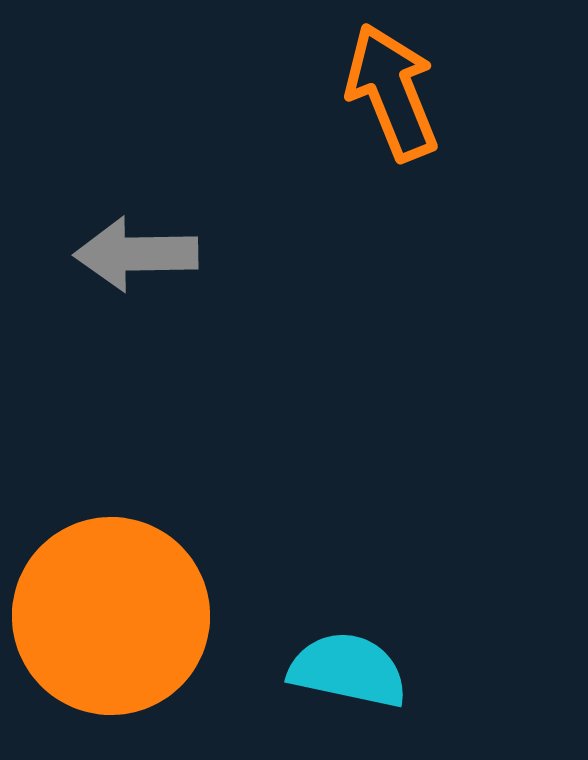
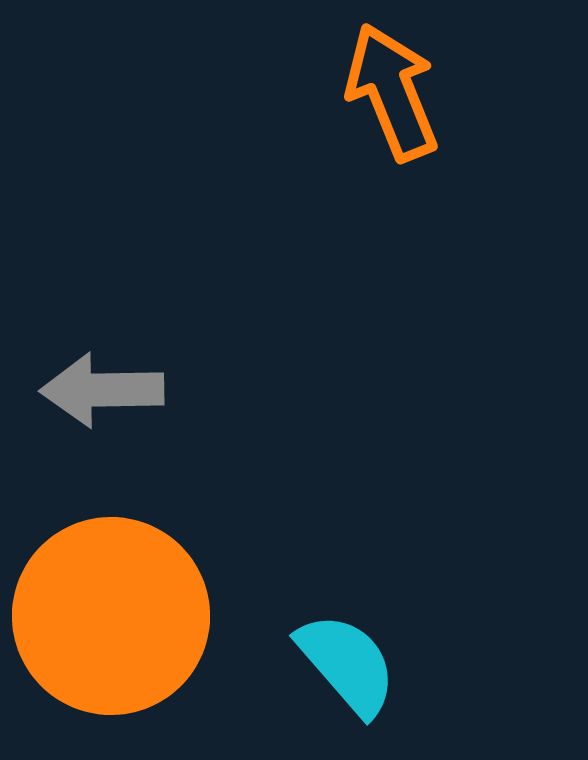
gray arrow: moved 34 px left, 136 px down
cyan semicircle: moved 1 px left, 6 px up; rotated 37 degrees clockwise
